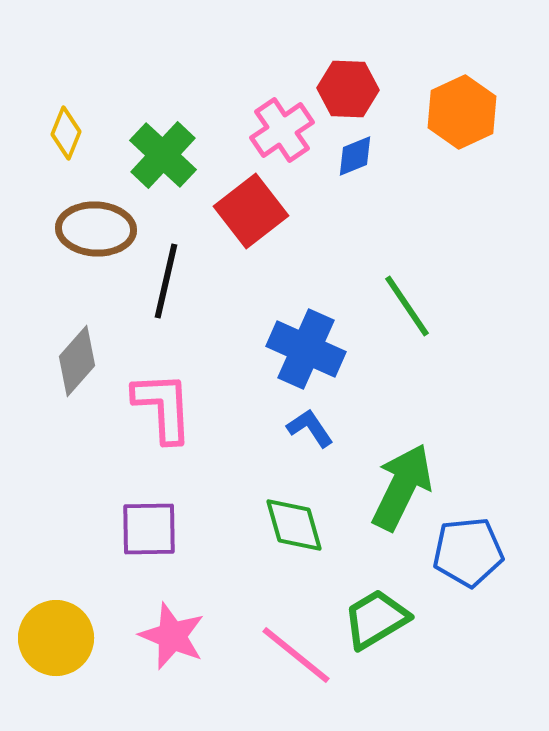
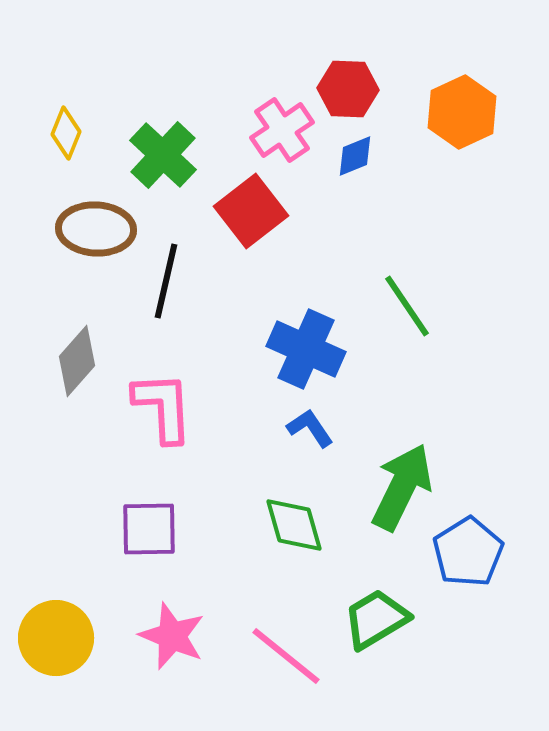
blue pentagon: rotated 26 degrees counterclockwise
pink line: moved 10 px left, 1 px down
